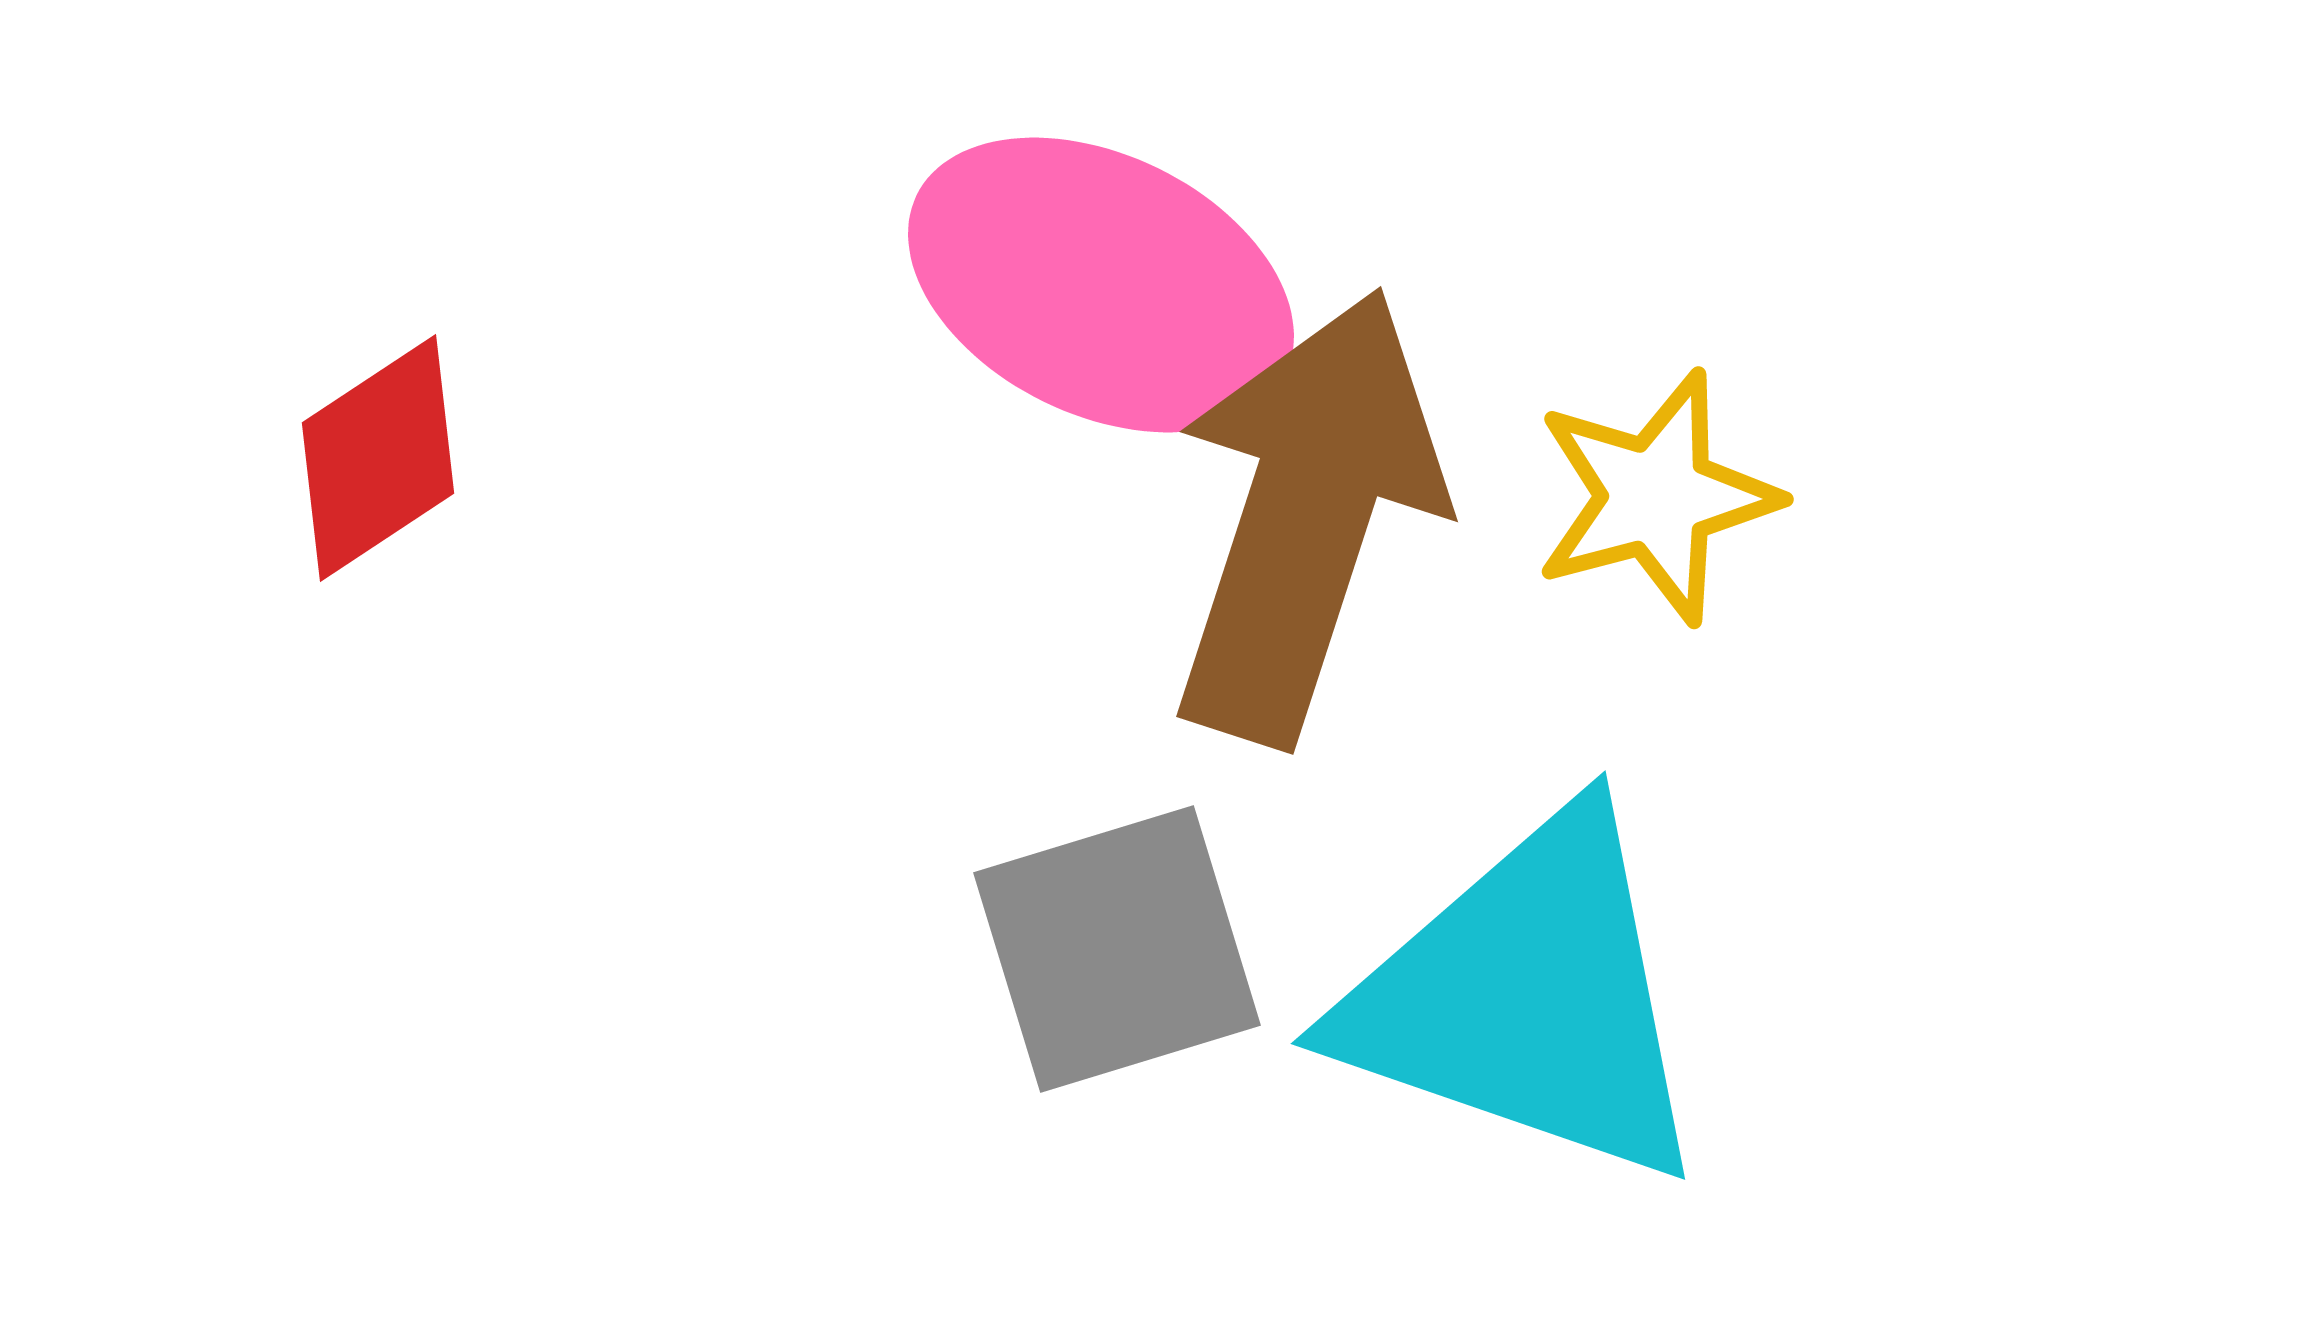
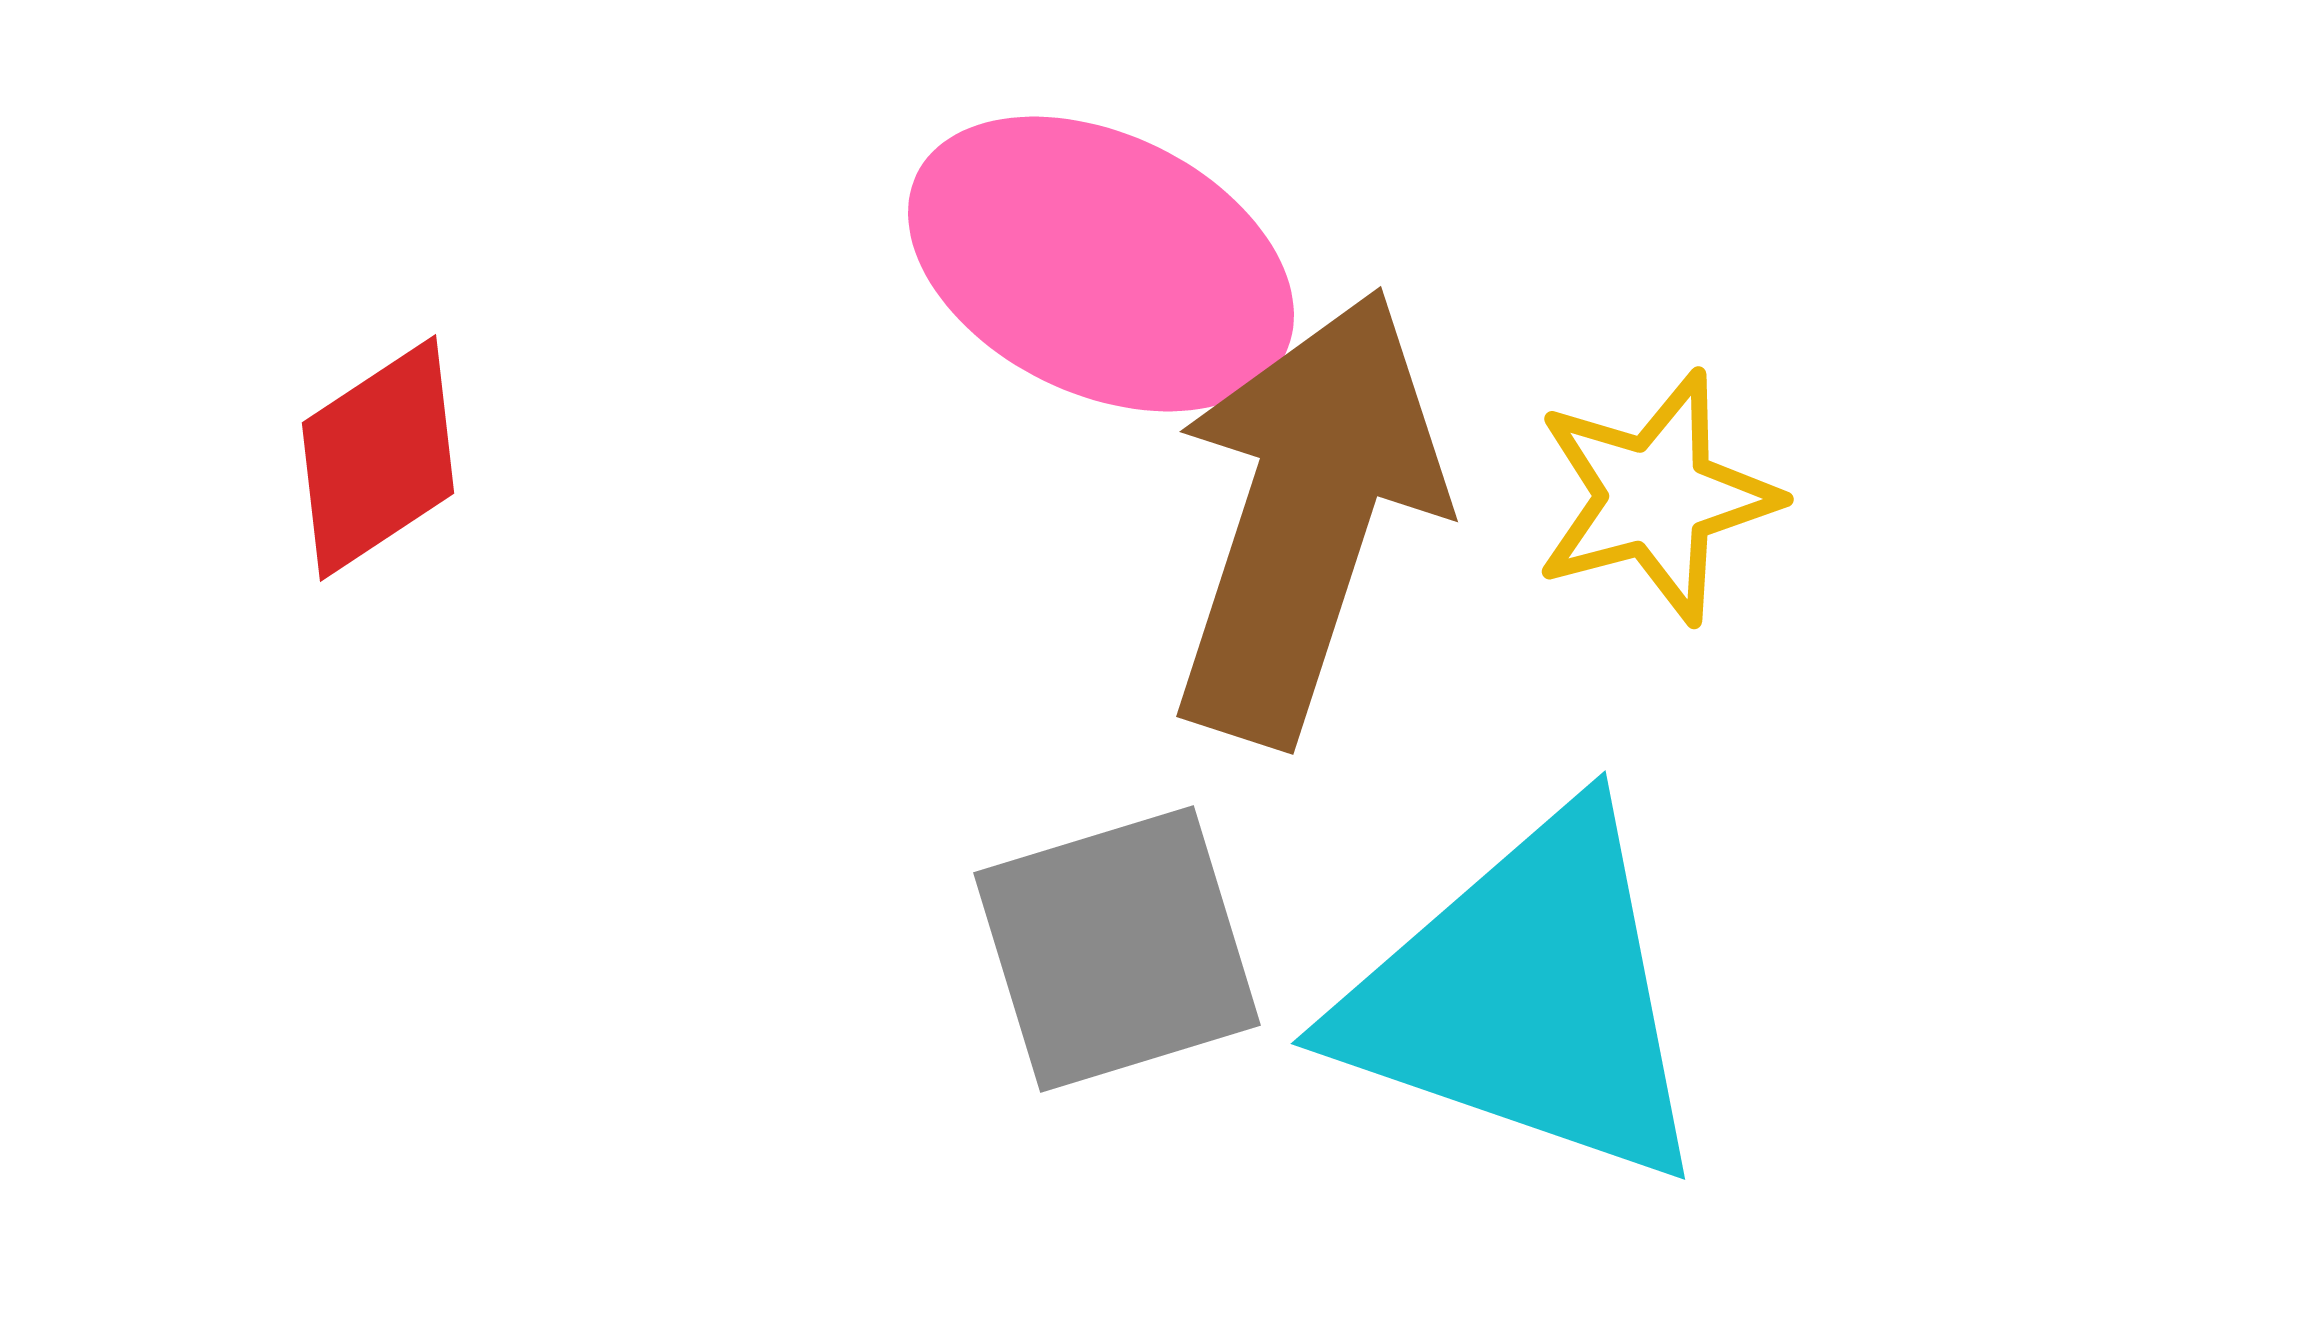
pink ellipse: moved 21 px up
